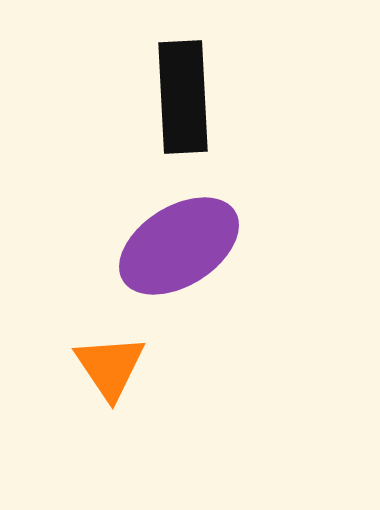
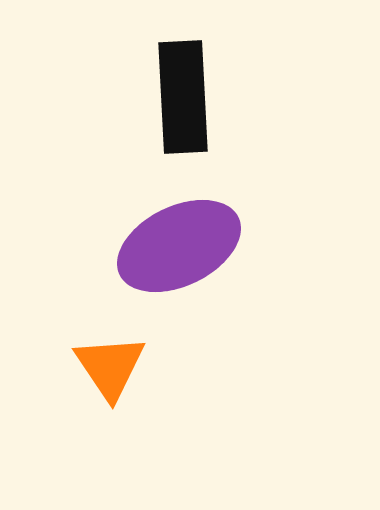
purple ellipse: rotated 6 degrees clockwise
